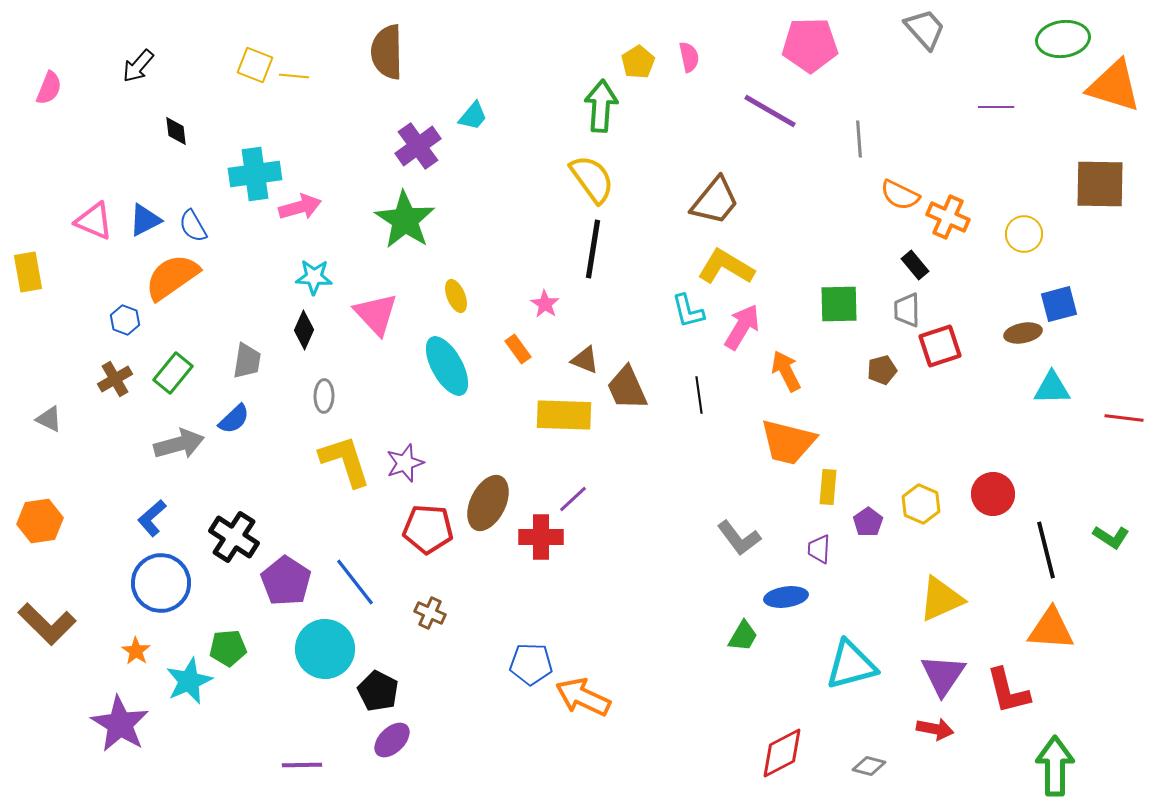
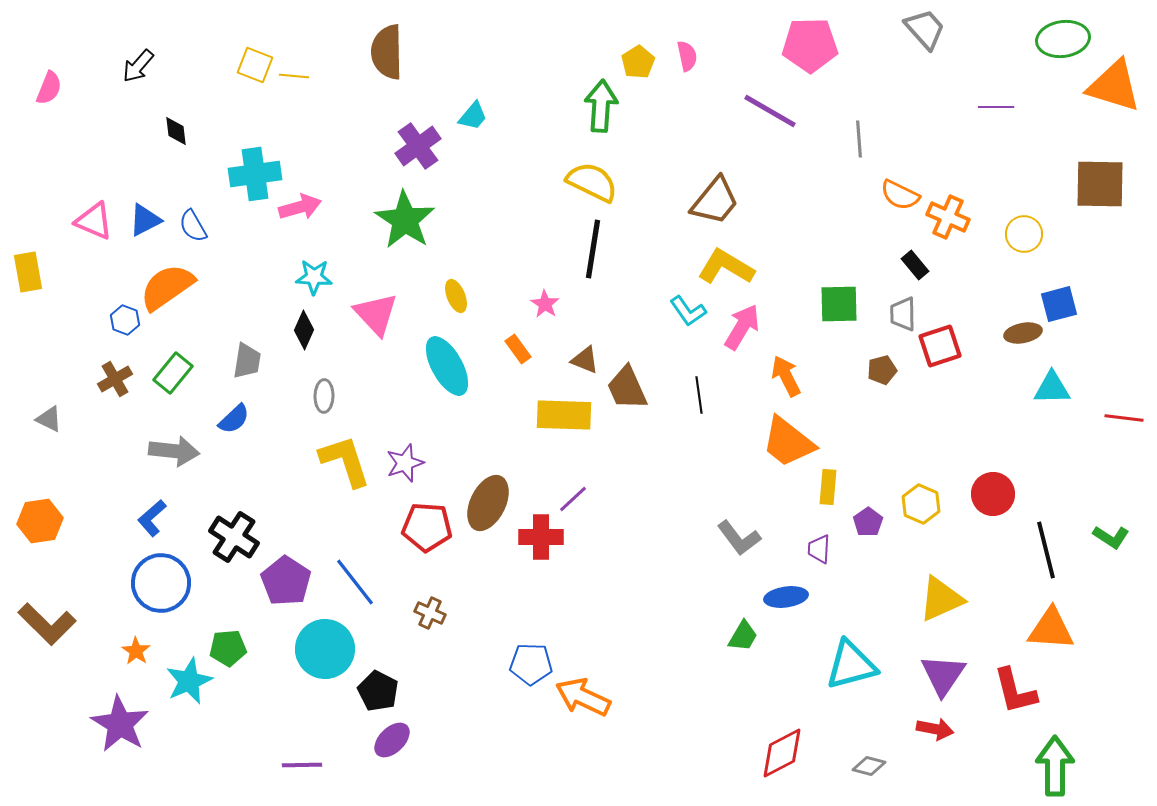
pink semicircle at (689, 57): moved 2 px left, 1 px up
yellow semicircle at (592, 179): moved 3 px down; rotated 28 degrees counterclockwise
orange semicircle at (172, 277): moved 5 px left, 10 px down
gray trapezoid at (907, 310): moved 4 px left, 4 px down
cyan L-shape at (688, 311): rotated 21 degrees counterclockwise
orange arrow at (786, 371): moved 5 px down
orange trapezoid at (788, 442): rotated 24 degrees clockwise
gray arrow at (179, 444): moved 5 px left, 7 px down; rotated 21 degrees clockwise
red pentagon at (428, 529): moved 1 px left, 2 px up
red L-shape at (1008, 691): moved 7 px right
